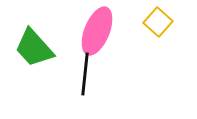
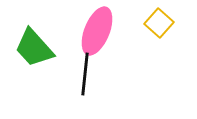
yellow square: moved 1 px right, 1 px down
